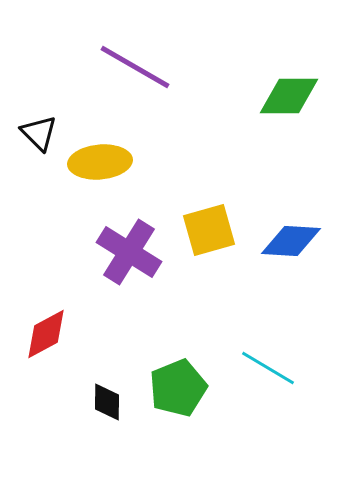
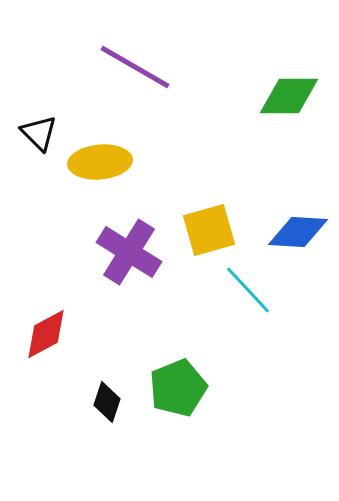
blue diamond: moved 7 px right, 9 px up
cyan line: moved 20 px left, 78 px up; rotated 16 degrees clockwise
black diamond: rotated 18 degrees clockwise
